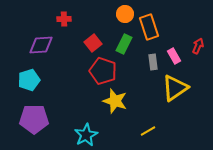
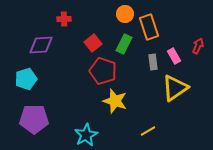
cyan pentagon: moved 3 px left, 1 px up
